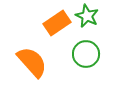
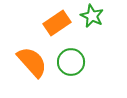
green star: moved 5 px right
green circle: moved 15 px left, 8 px down
